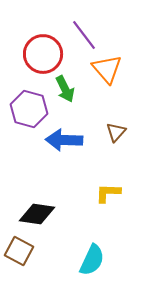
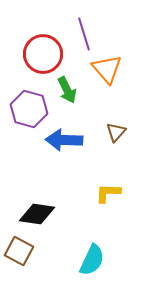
purple line: moved 1 px up; rotated 20 degrees clockwise
green arrow: moved 2 px right, 1 px down
